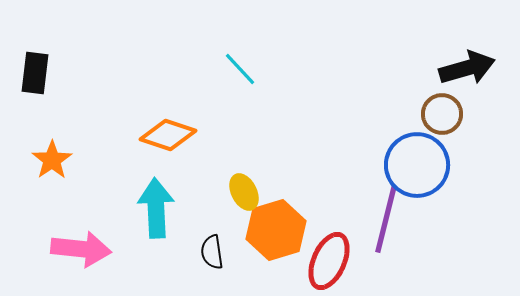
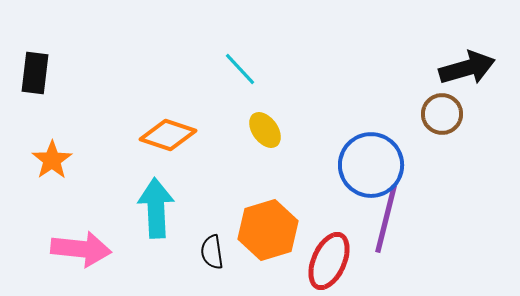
blue circle: moved 46 px left
yellow ellipse: moved 21 px right, 62 px up; rotated 9 degrees counterclockwise
orange hexagon: moved 8 px left
